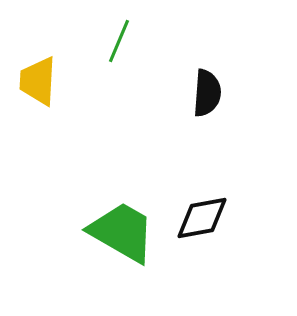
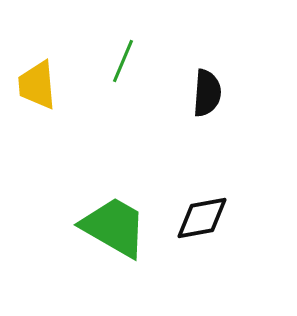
green line: moved 4 px right, 20 px down
yellow trapezoid: moved 1 px left, 4 px down; rotated 8 degrees counterclockwise
green trapezoid: moved 8 px left, 5 px up
